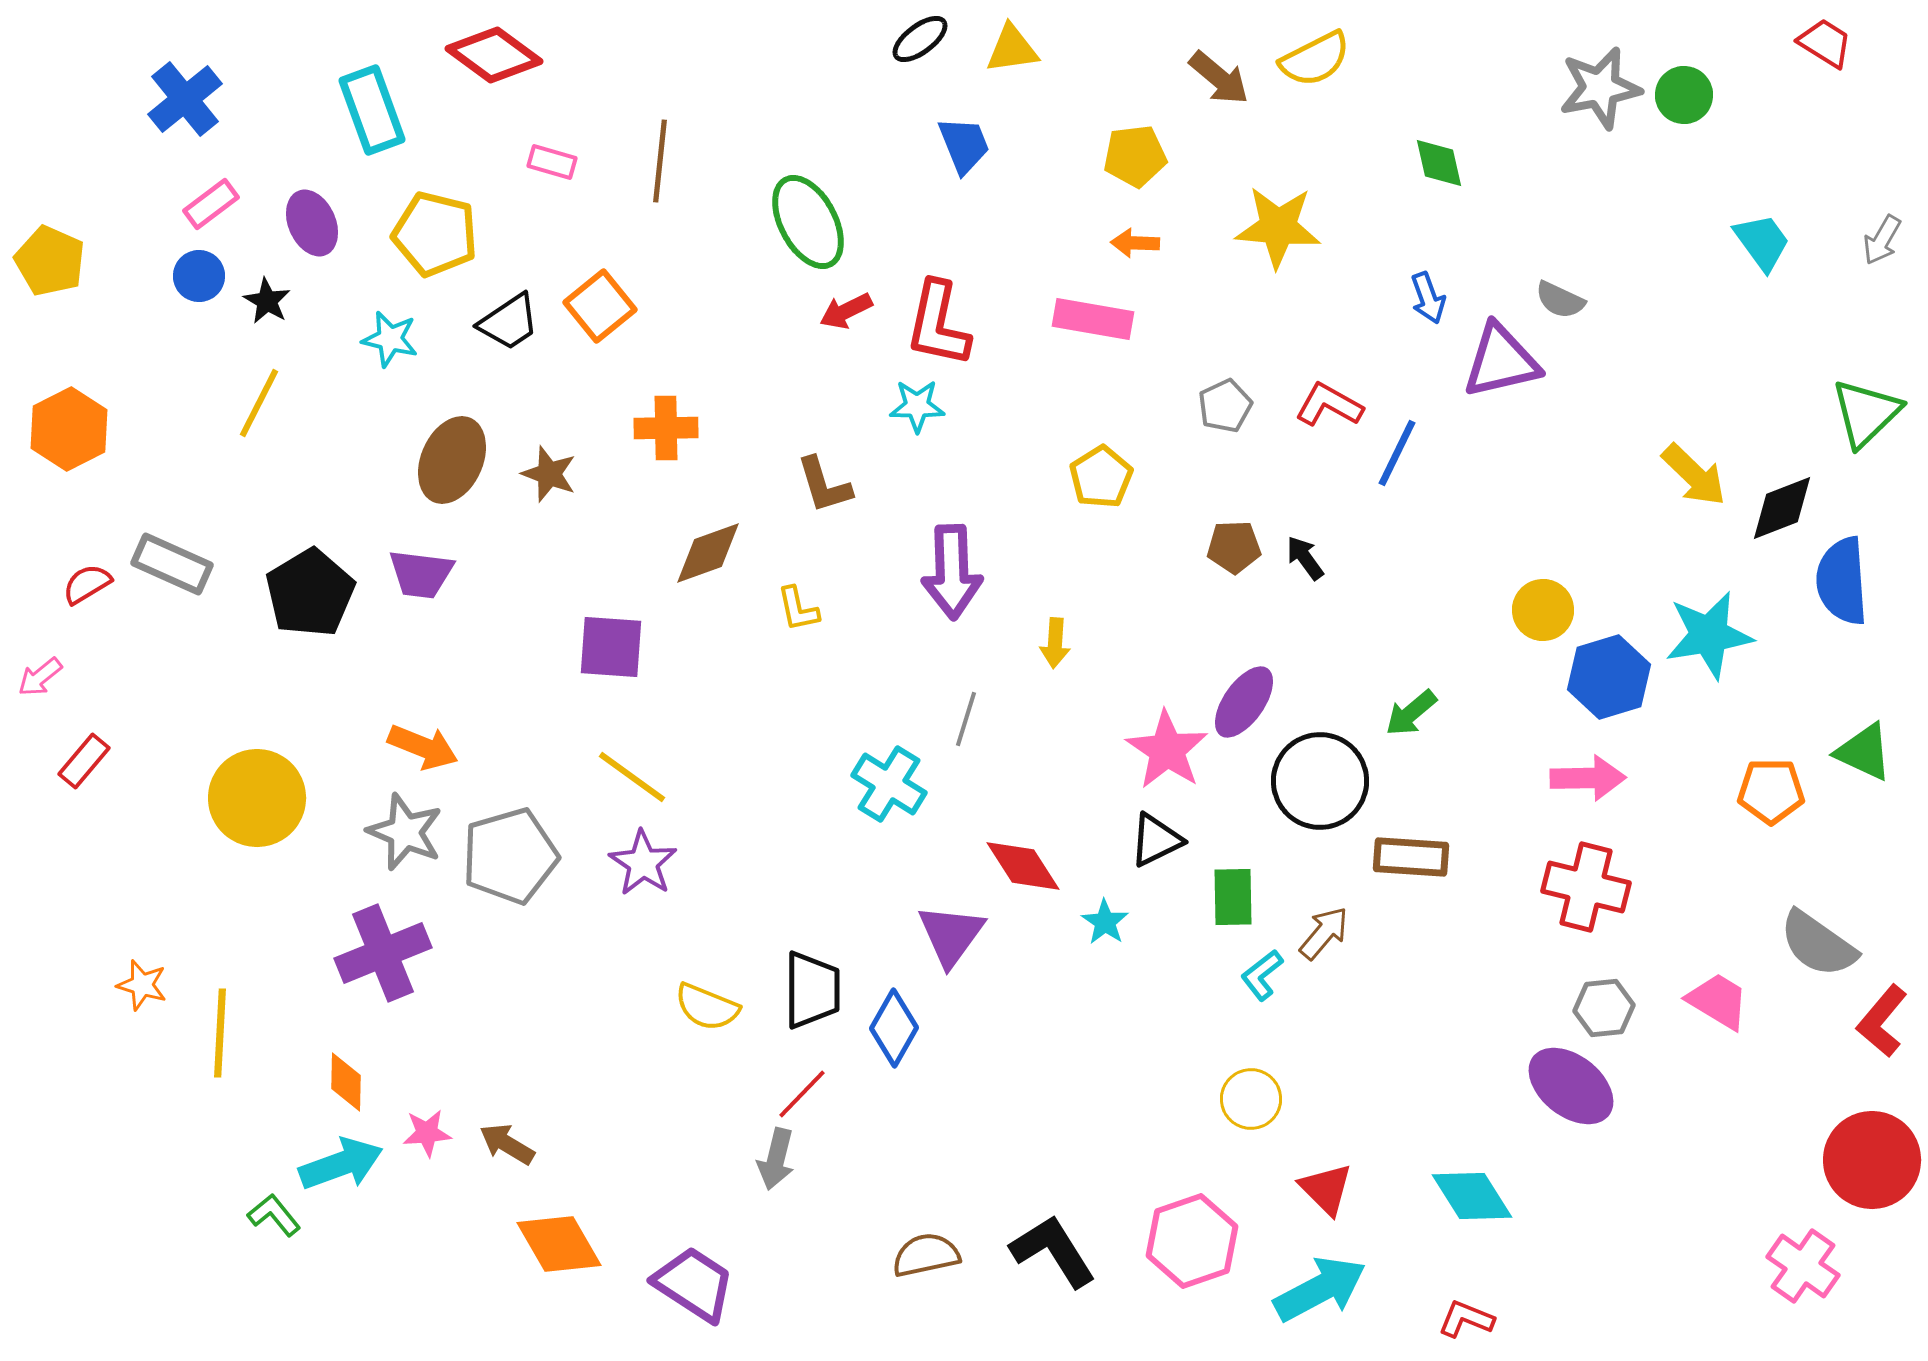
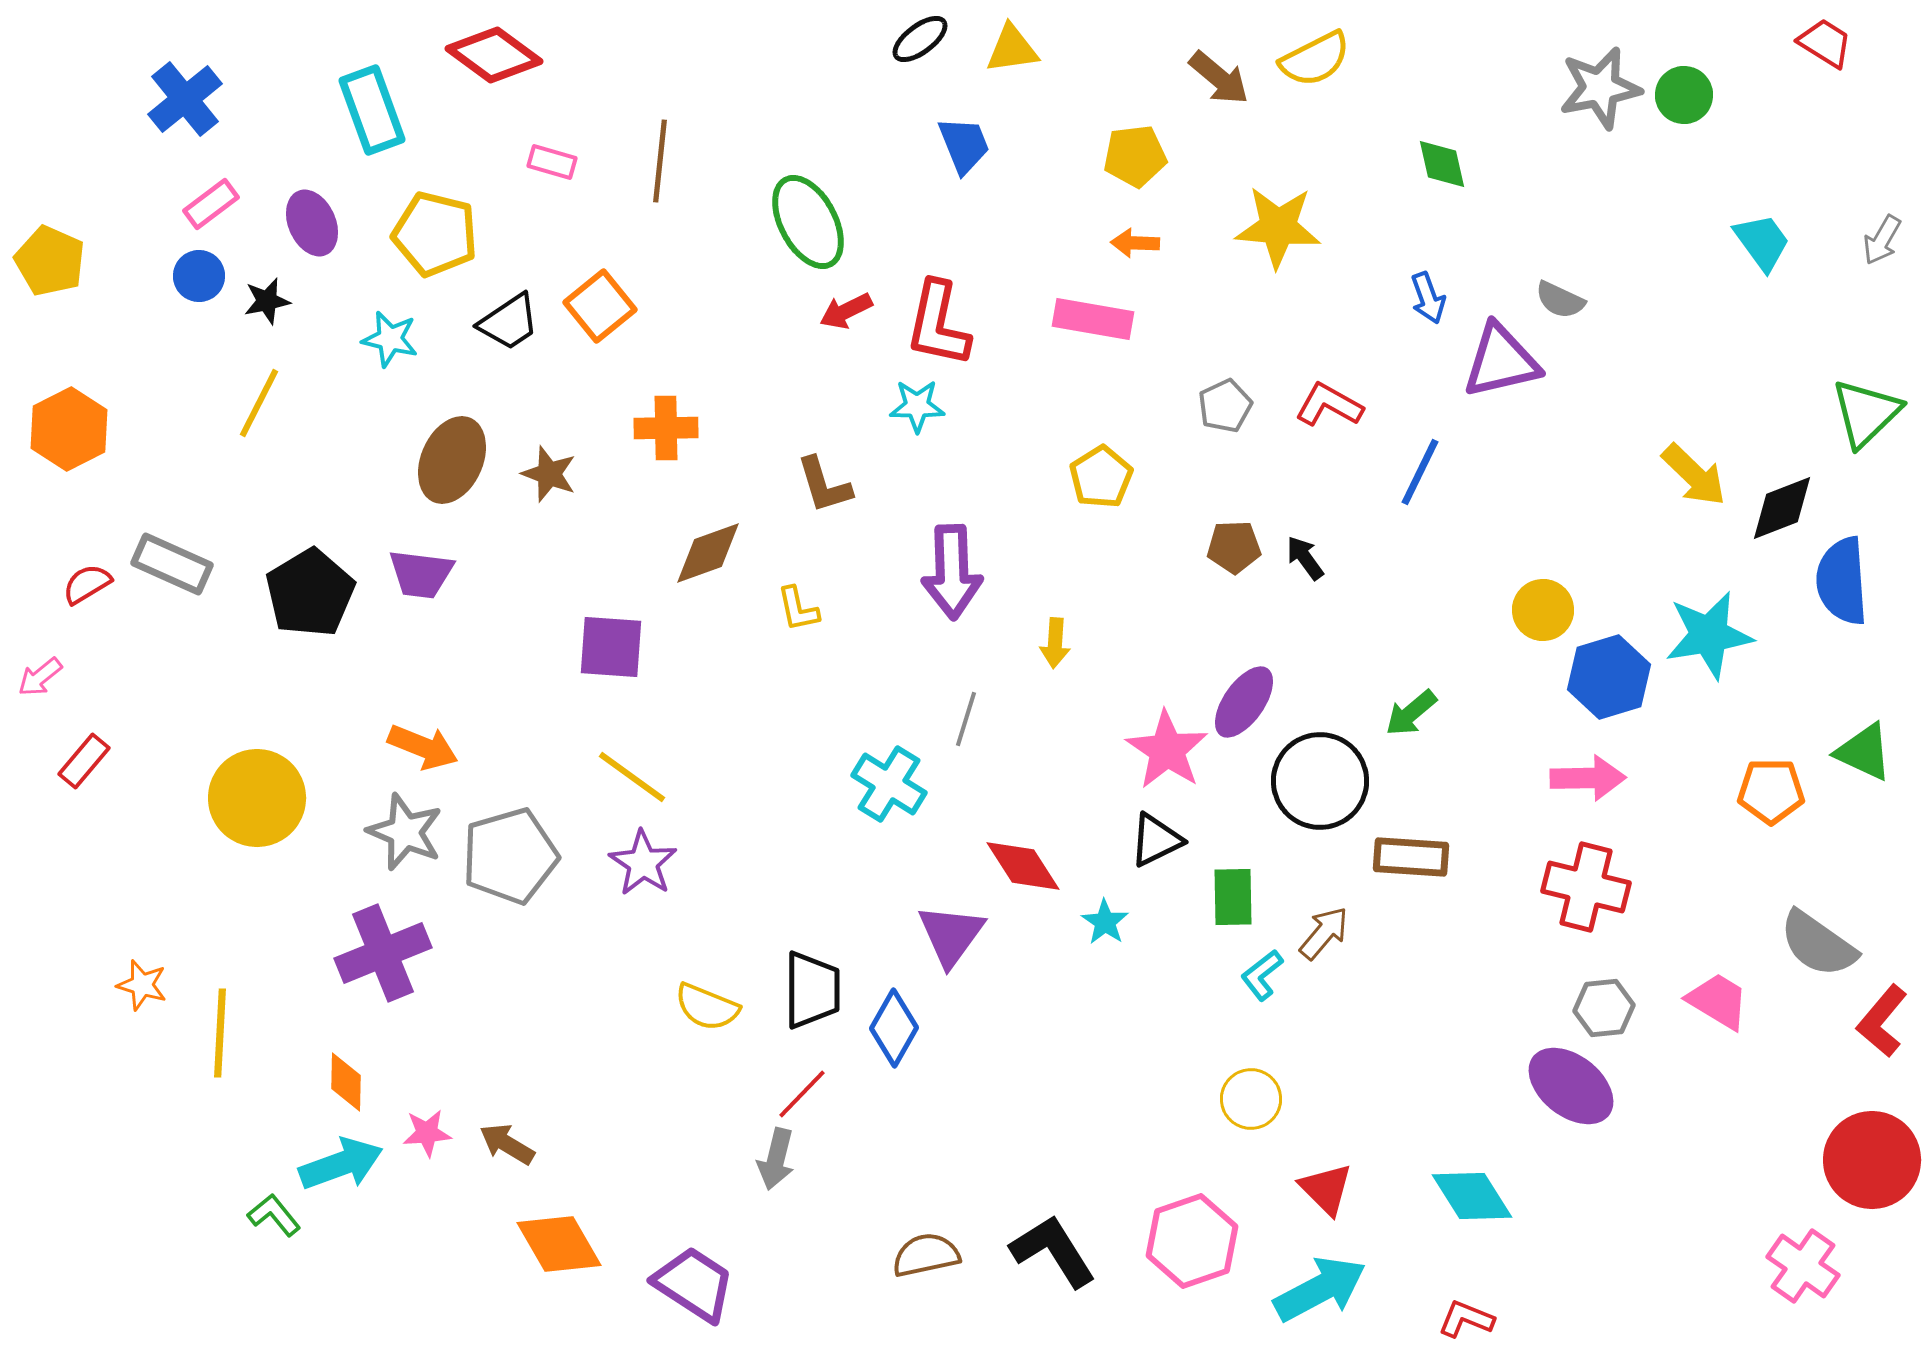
green diamond at (1439, 163): moved 3 px right, 1 px down
black star at (267, 301): rotated 30 degrees clockwise
blue line at (1397, 453): moved 23 px right, 19 px down
